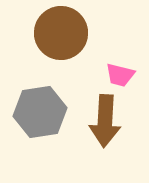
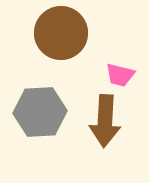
gray hexagon: rotated 6 degrees clockwise
